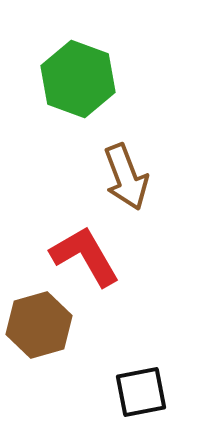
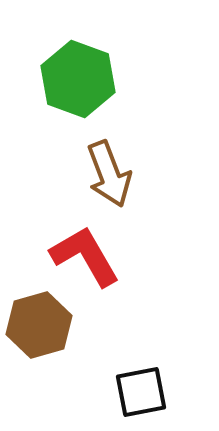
brown arrow: moved 17 px left, 3 px up
